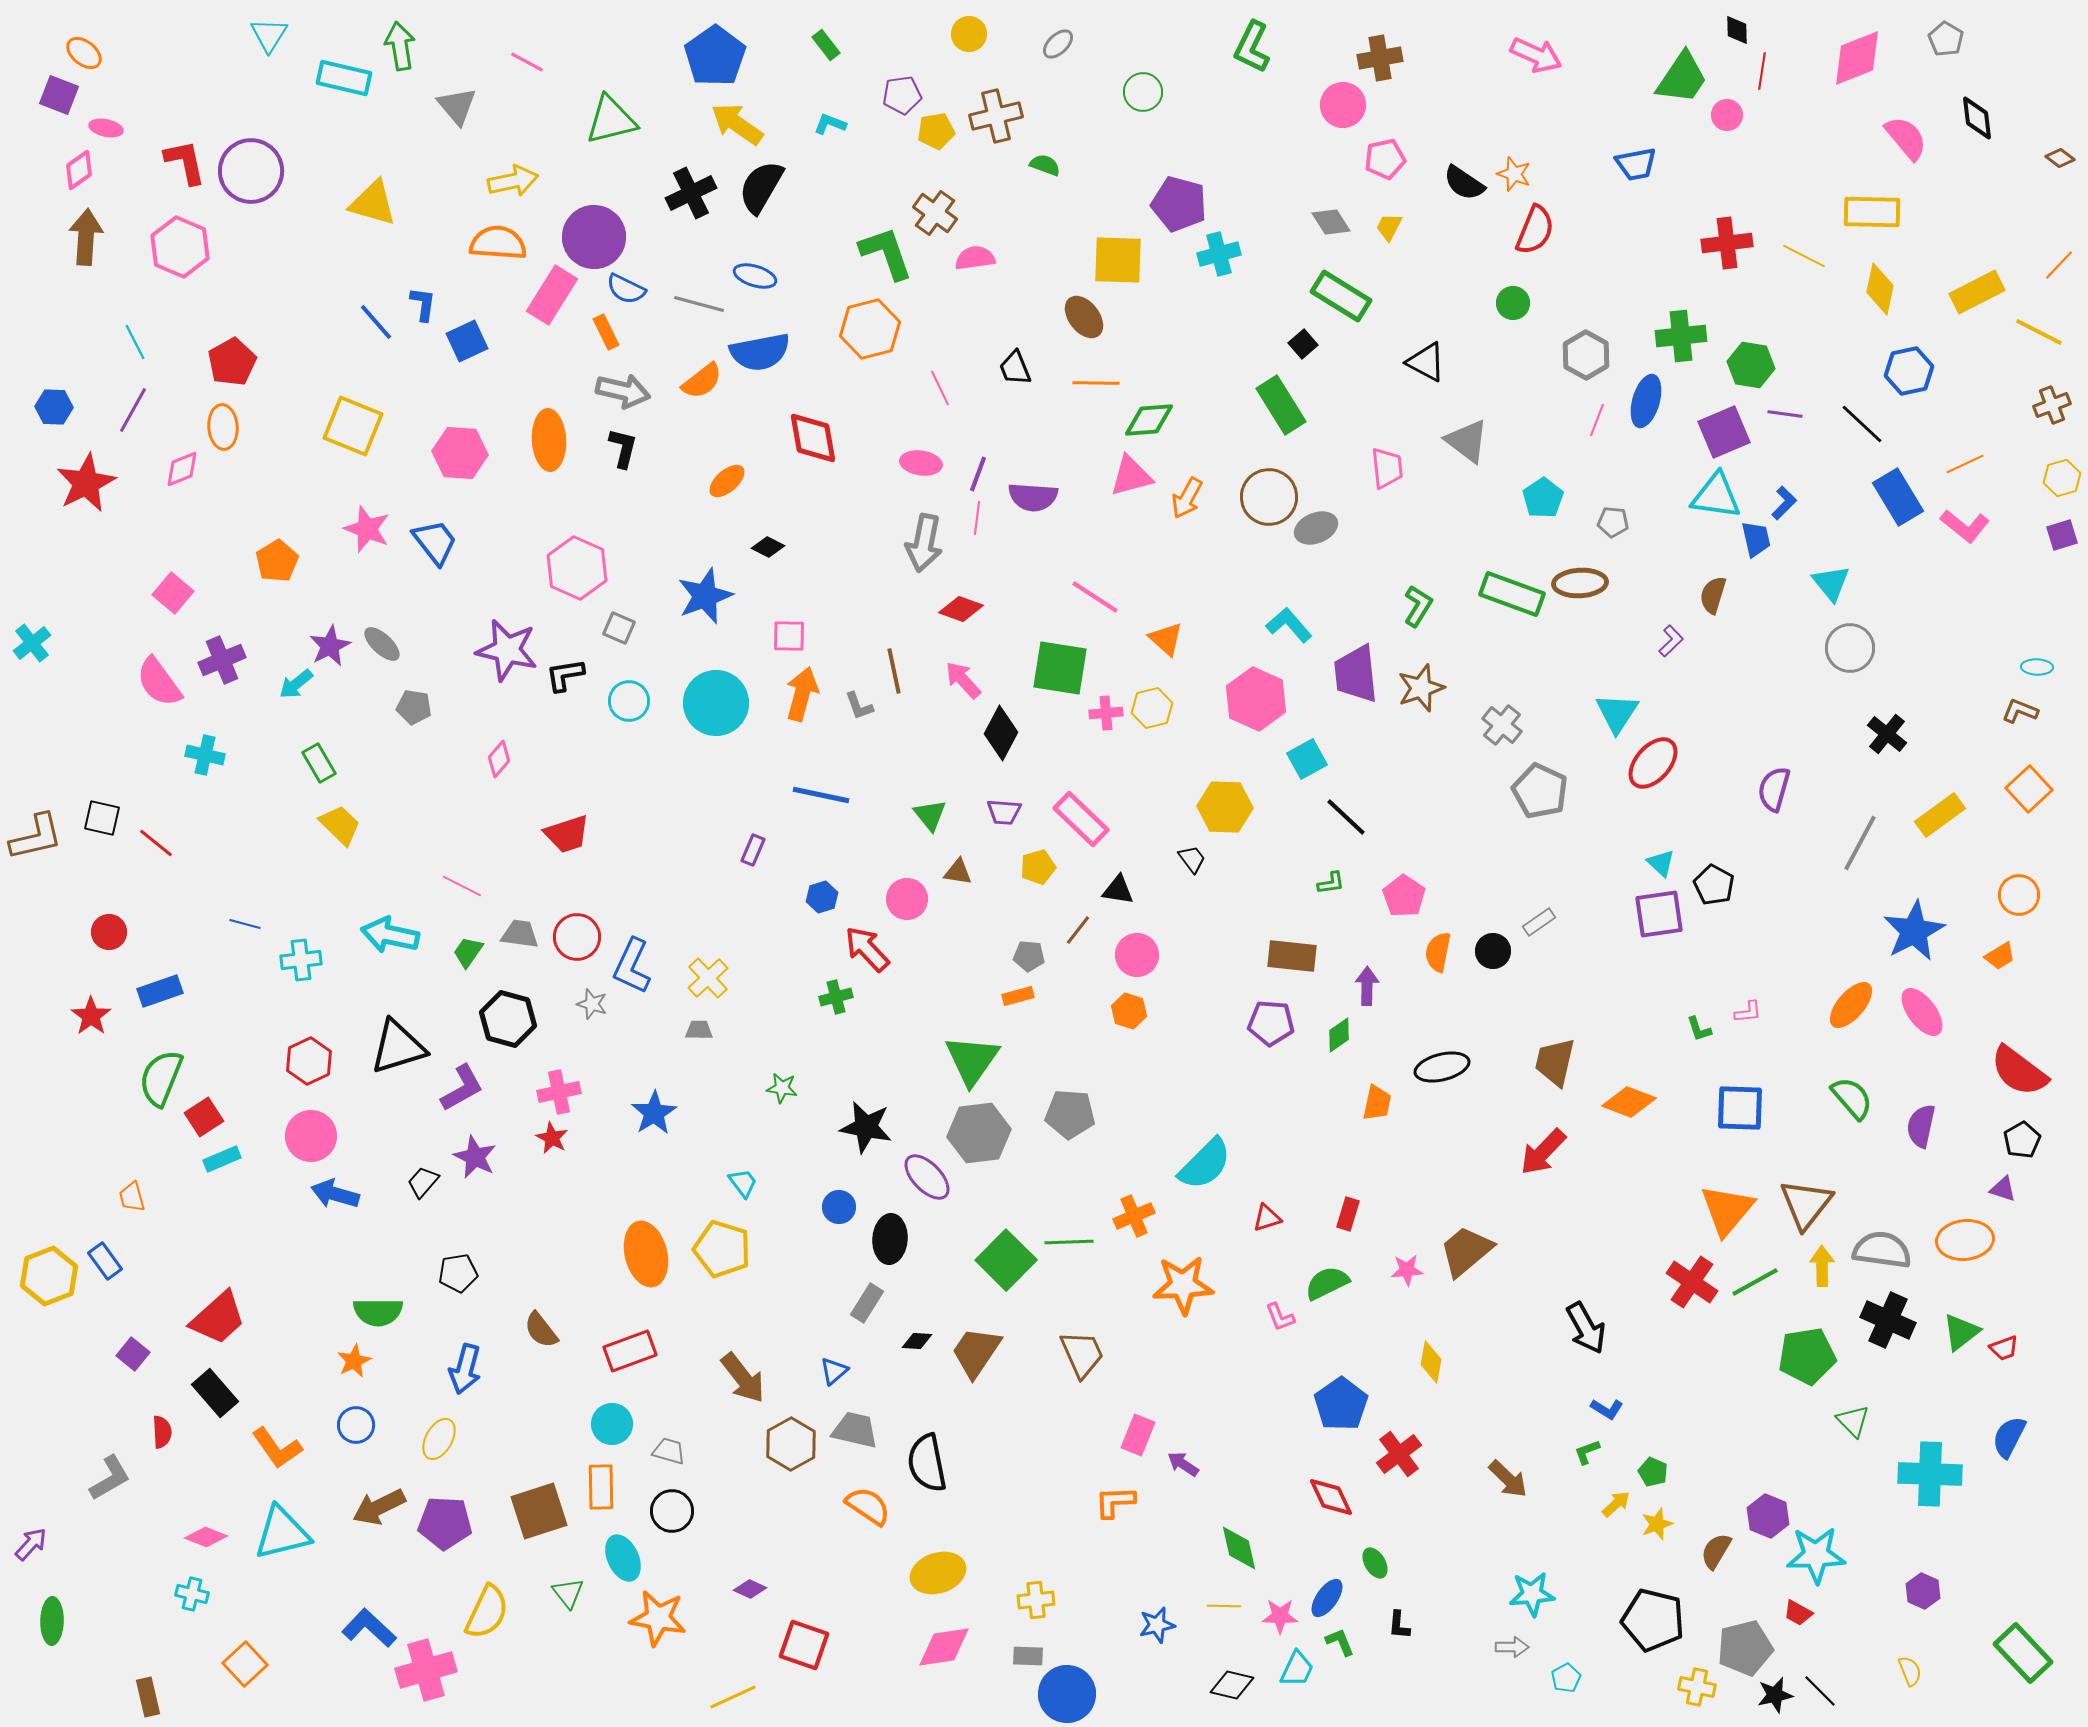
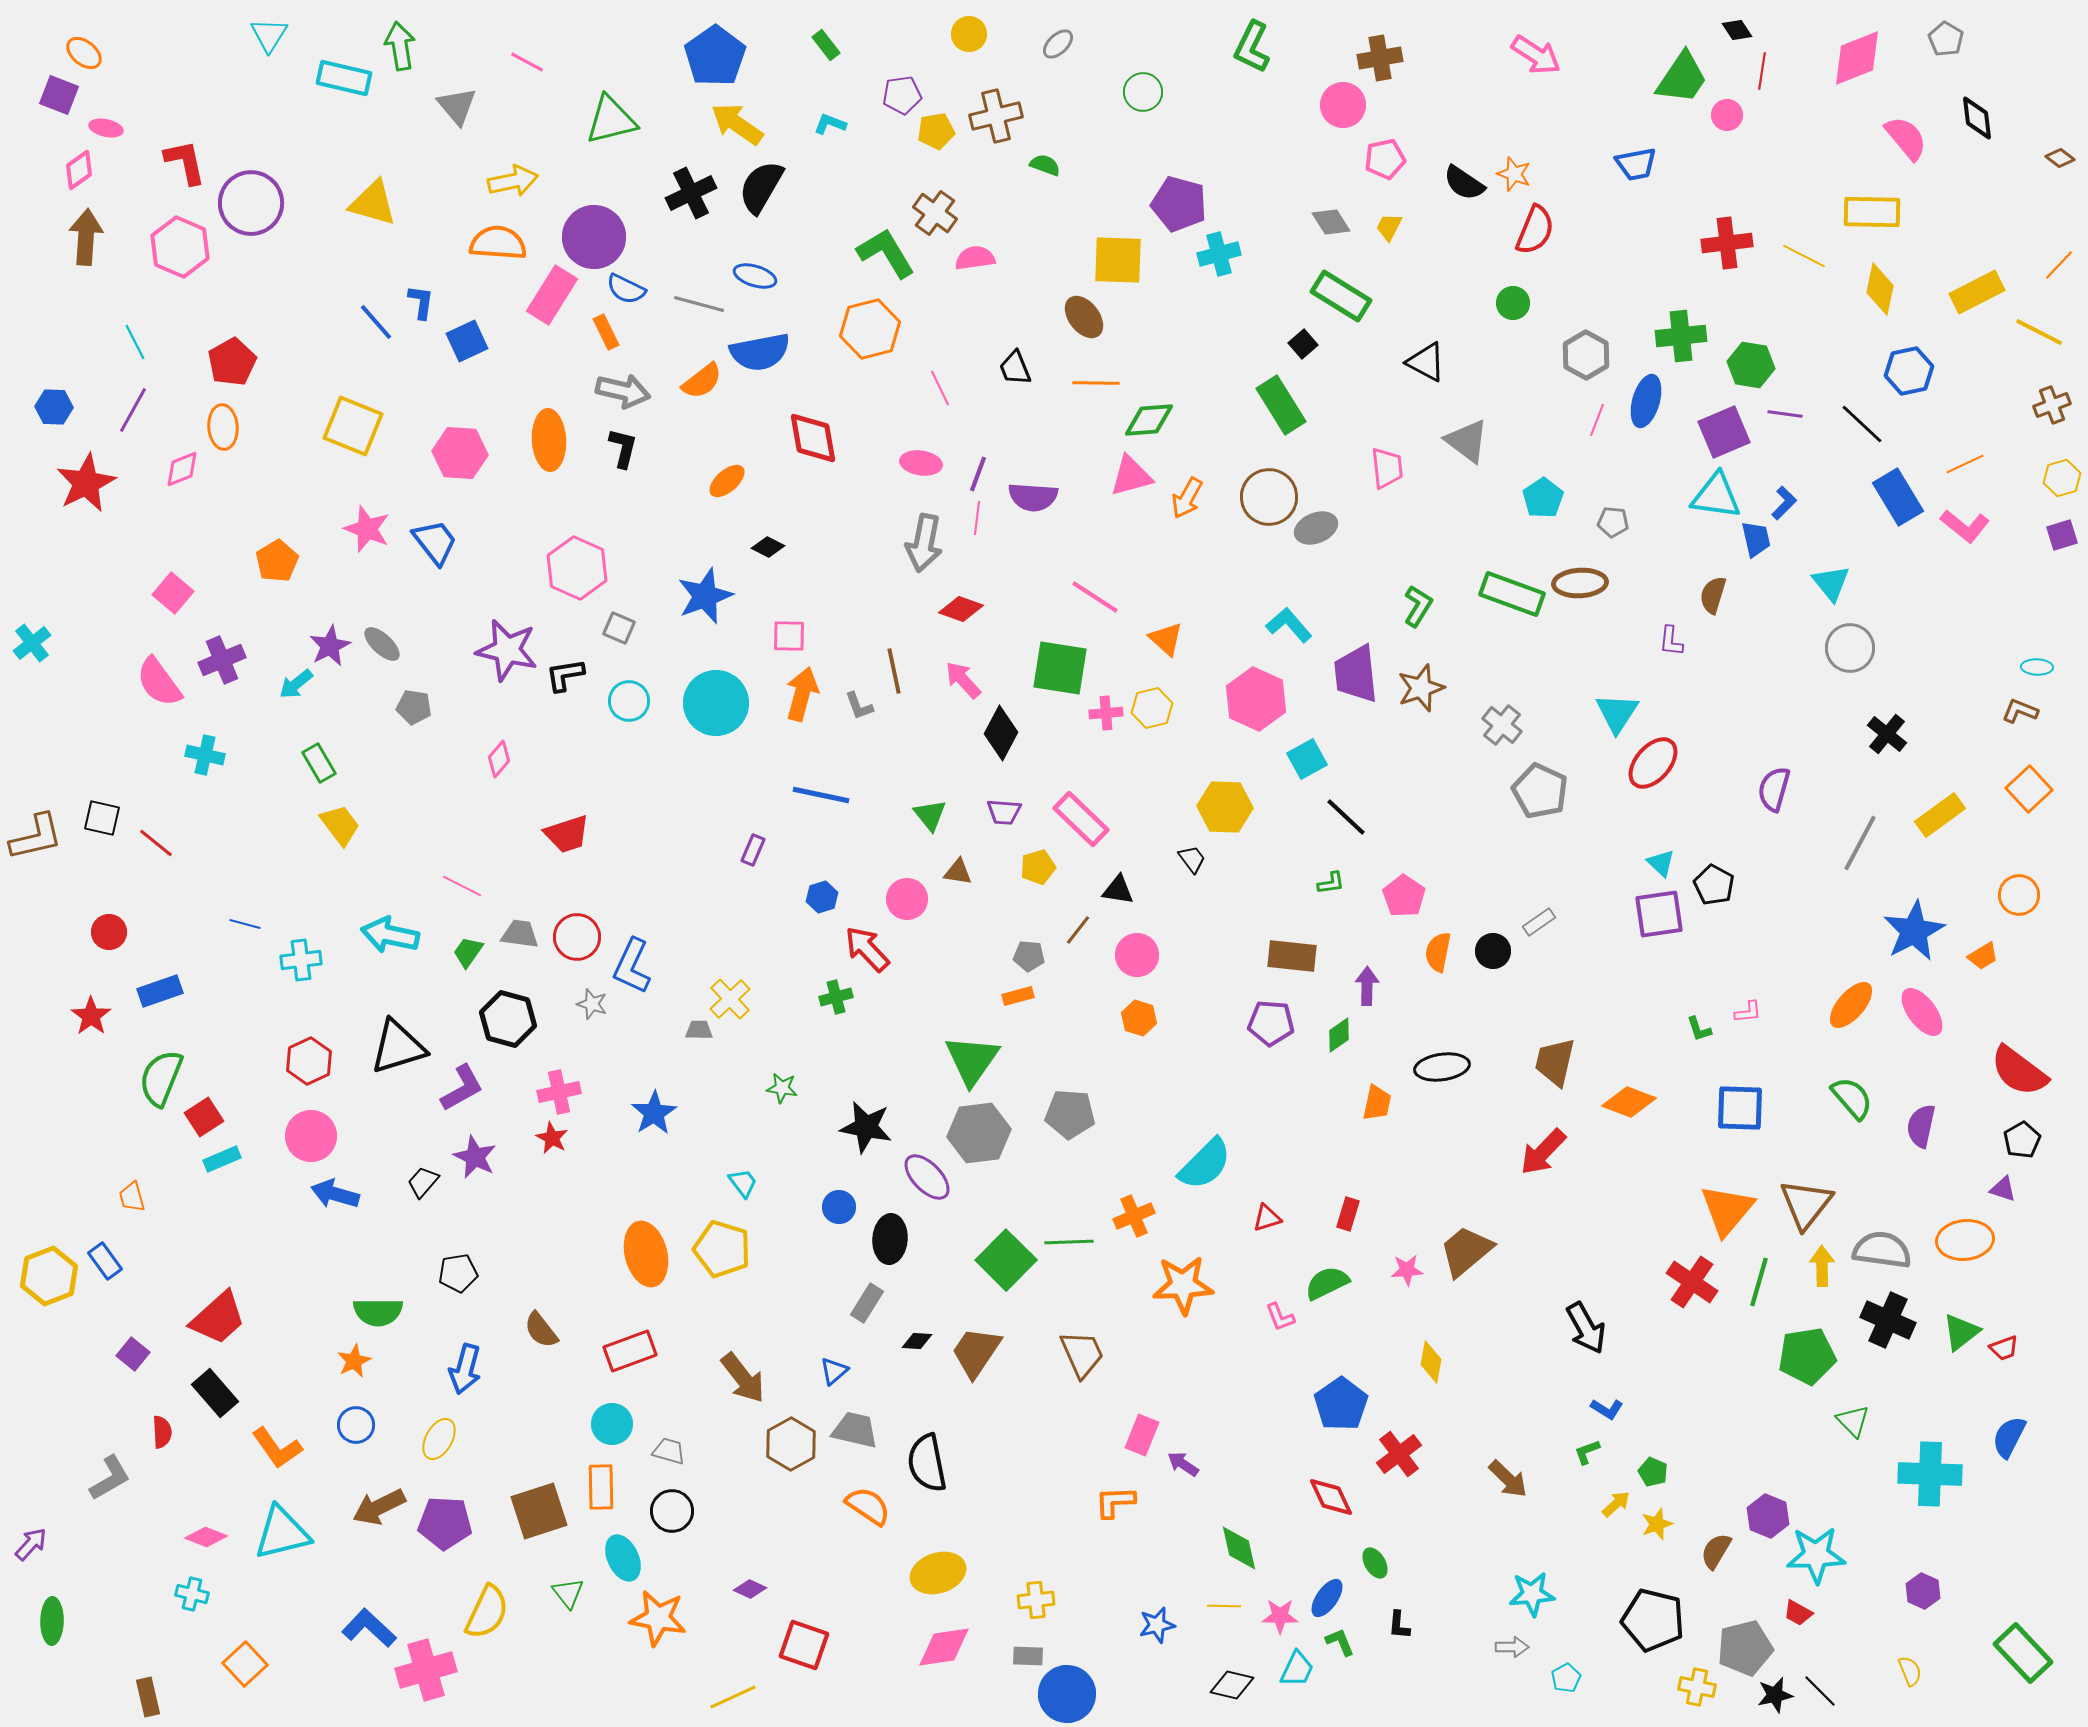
black diamond at (1737, 30): rotated 32 degrees counterclockwise
pink arrow at (1536, 55): rotated 9 degrees clockwise
purple circle at (251, 171): moved 32 px down
green L-shape at (886, 253): rotated 12 degrees counterclockwise
blue L-shape at (423, 304): moved 2 px left, 2 px up
purple L-shape at (1671, 641): rotated 140 degrees clockwise
yellow trapezoid at (340, 825): rotated 9 degrees clockwise
orange trapezoid at (2000, 956): moved 17 px left
yellow cross at (708, 978): moved 22 px right, 21 px down
orange hexagon at (1129, 1011): moved 10 px right, 7 px down
black ellipse at (1442, 1067): rotated 6 degrees clockwise
green line at (1755, 1282): moved 4 px right; rotated 45 degrees counterclockwise
pink rectangle at (1138, 1435): moved 4 px right
